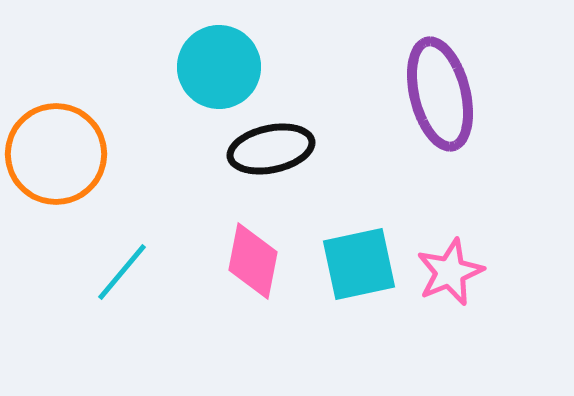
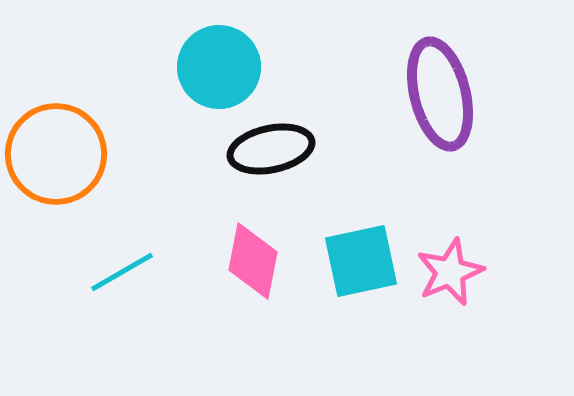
cyan square: moved 2 px right, 3 px up
cyan line: rotated 20 degrees clockwise
